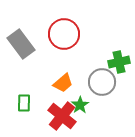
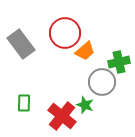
red circle: moved 1 px right, 1 px up
orange trapezoid: moved 22 px right, 32 px up
green star: moved 5 px right; rotated 18 degrees counterclockwise
